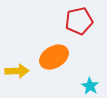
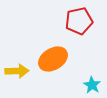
orange ellipse: moved 1 px left, 2 px down
cyan star: moved 2 px right, 1 px up
